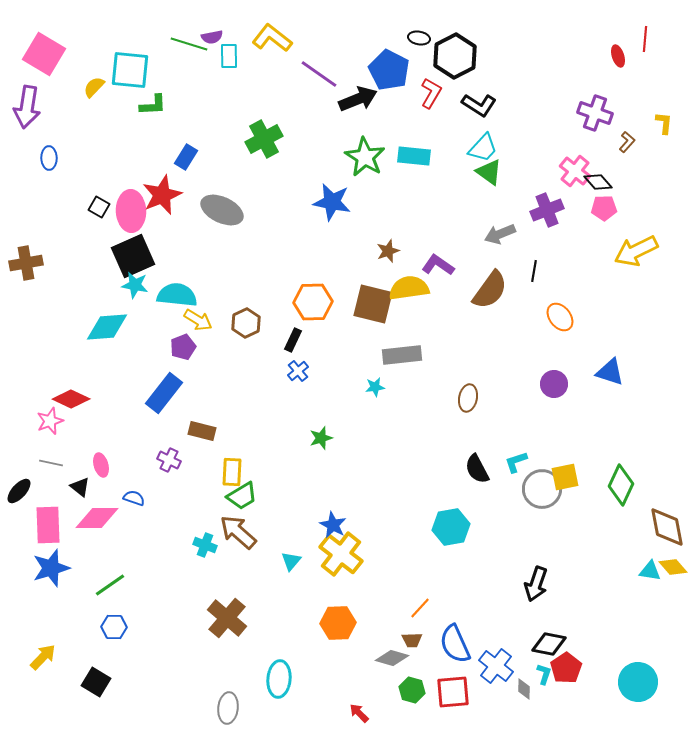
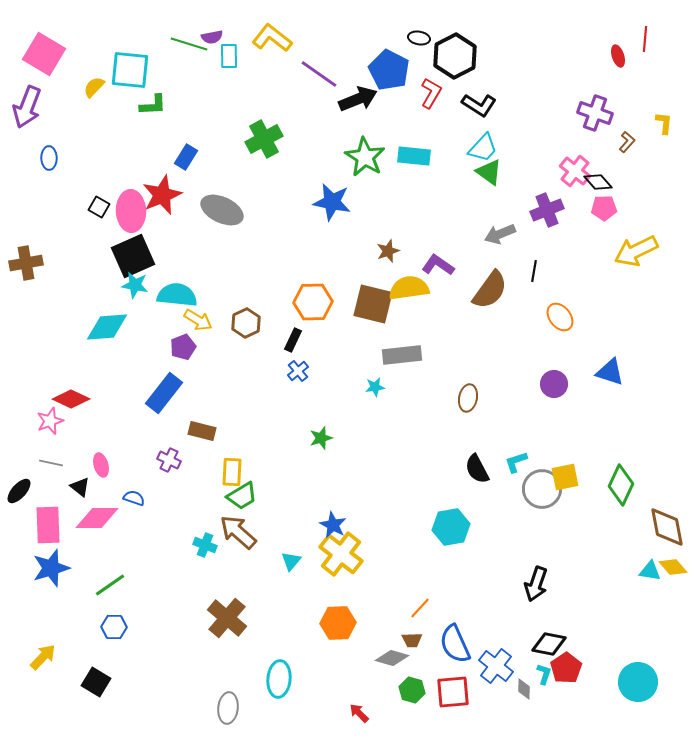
purple arrow at (27, 107): rotated 12 degrees clockwise
